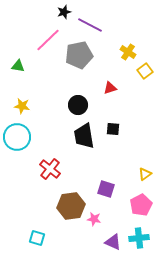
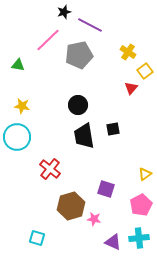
green triangle: moved 1 px up
red triangle: moved 21 px right; rotated 32 degrees counterclockwise
black square: rotated 16 degrees counterclockwise
brown hexagon: rotated 8 degrees counterclockwise
